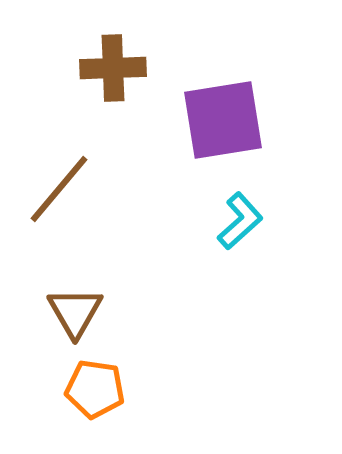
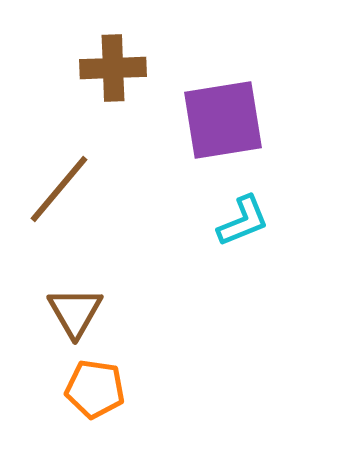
cyan L-shape: moved 3 px right; rotated 20 degrees clockwise
